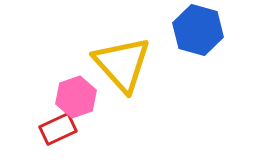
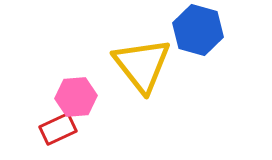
yellow triangle: moved 20 px right, 1 px down; rotated 4 degrees clockwise
pink hexagon: rotated 15 degrees clockwise
